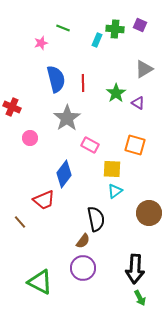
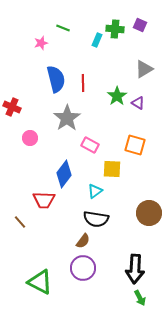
green star: moved 1 px right, 3 px down
cyan triangle: moved 20 px left
red trapezoid: rotated 25 degrees clockwise
black semicircle: rotated 110 degrees clockwise
